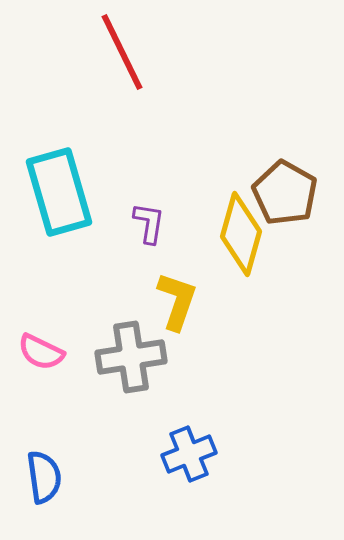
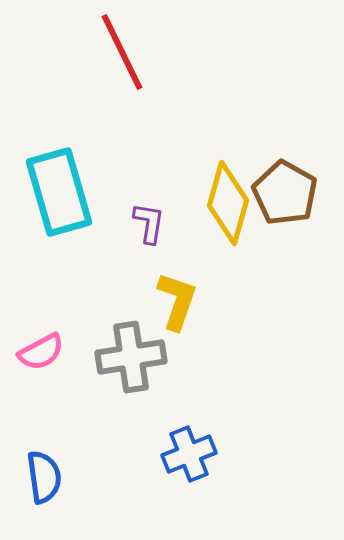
yellow diamond: moved 13 px left, 31 px up
pink semicircle: rotated 54 degrees counterclockwise
